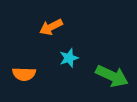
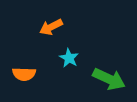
cyan star: rotated 24 degrees counterclockwise
green arrow: moved 3 px left, 3 px down
